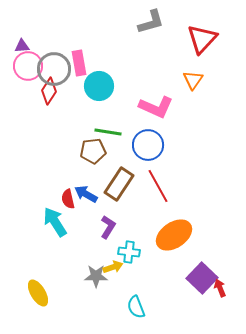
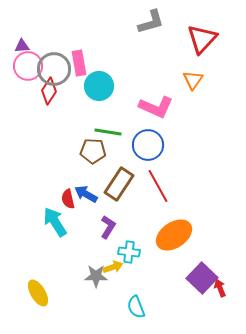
brown pentagon: rotated 10 degrees clockwise
